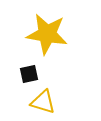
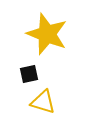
yellow star: rotated 12 degrees clockwise
